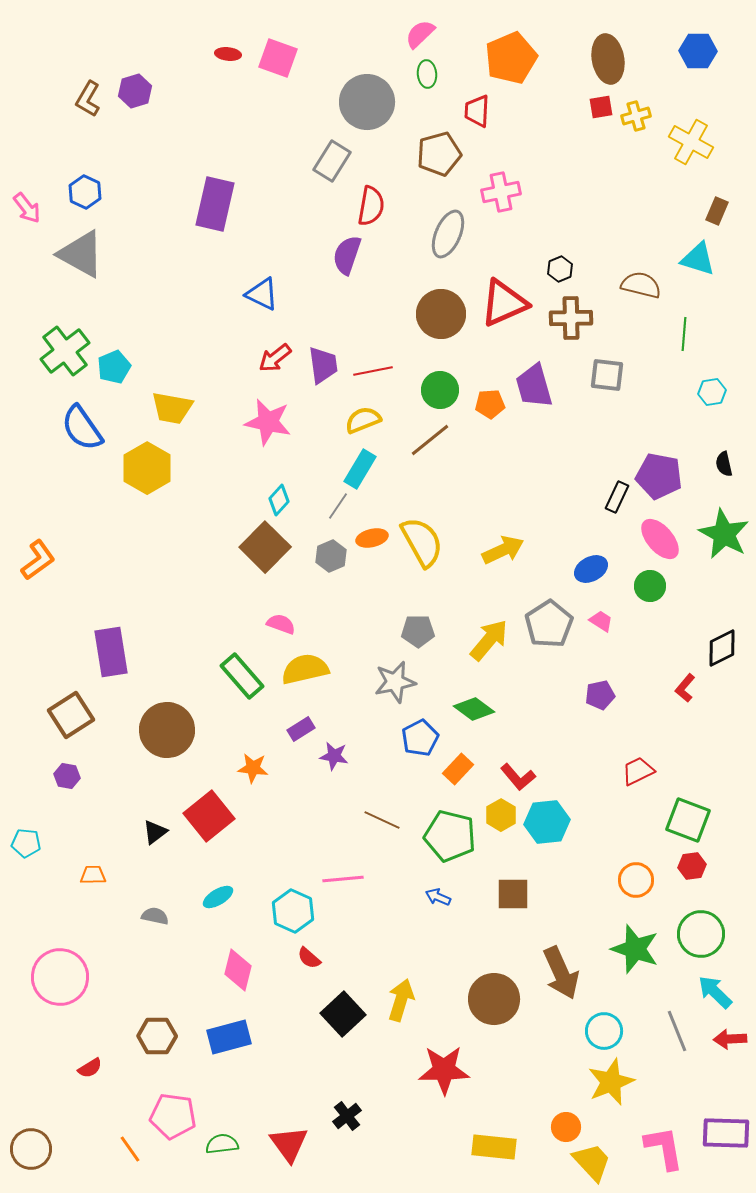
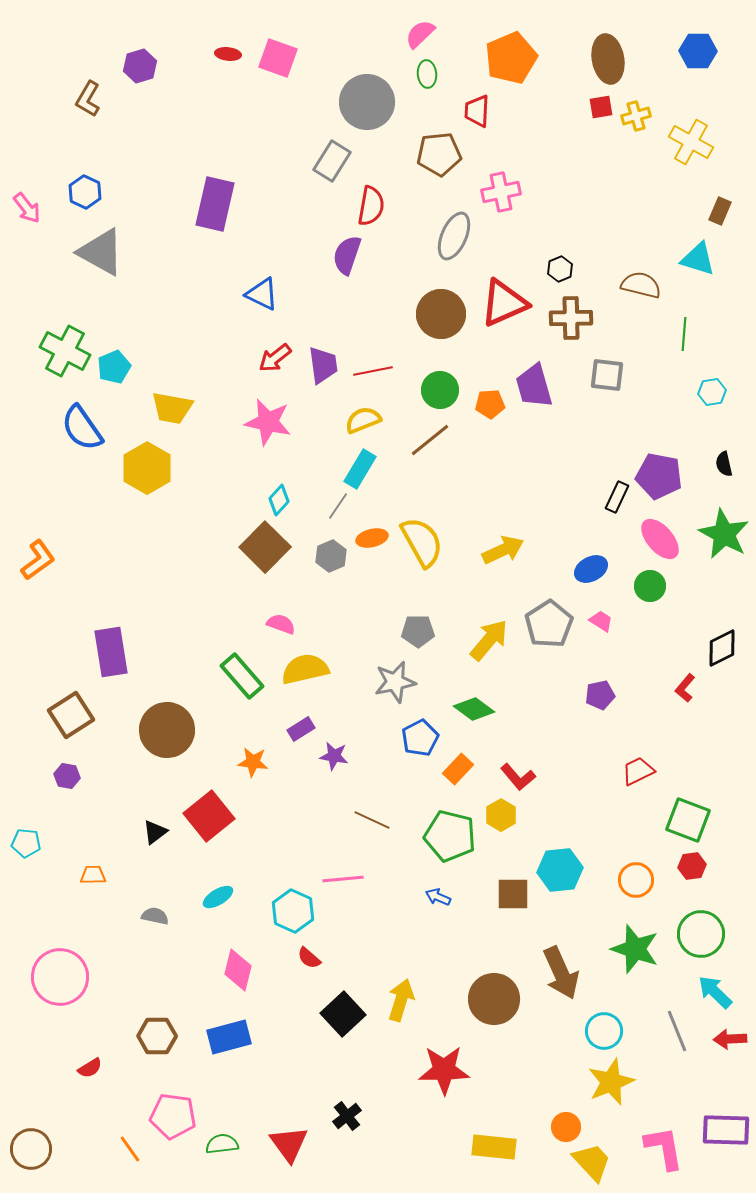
purple hexagon at (135, 91): moved 5 px right, 25 px up
brown pentagon at (439, 154): rotated 9 degrees clockwise
brown rectangle at (717, 211): moved 3 px right
gray ellipse at (448, 234): moved 6 px right, 2 px down
gray triangle at (81, 254): moved 20 px right, 2 px up
green cross at (65, 351): rotated 24 degrees counterclockwise
orange star at (253, 768): moved 6 px up
brown line at (382, 820): moved 10 px left
cyan hexagon at (547, 822): moved 13 px right, 48 px down
purple rectangle at (726, 1133): moved 3 px up
